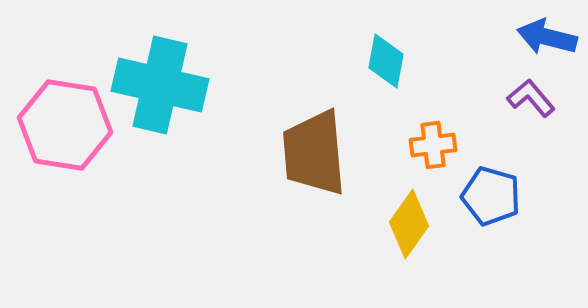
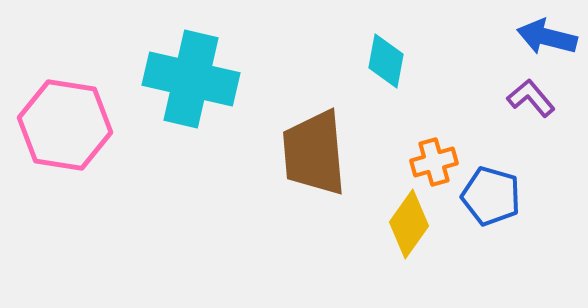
cyan cross: moved 31 px right, 6 px up
orange cross: moved 1 px right, 17 px down; rotated 9 degrees counterclockwise
